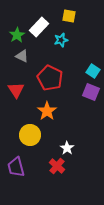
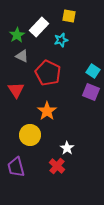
red pentagon: moved 2 px left, 5 px up
